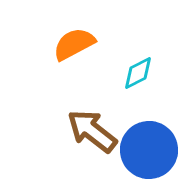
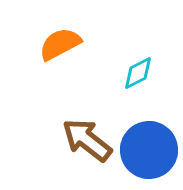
orange semicircle: moved 14 px left
brown arrow: moved 5 px left, 9 px down
